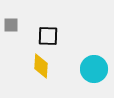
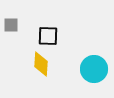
yellow diamond: moved 2 px up
